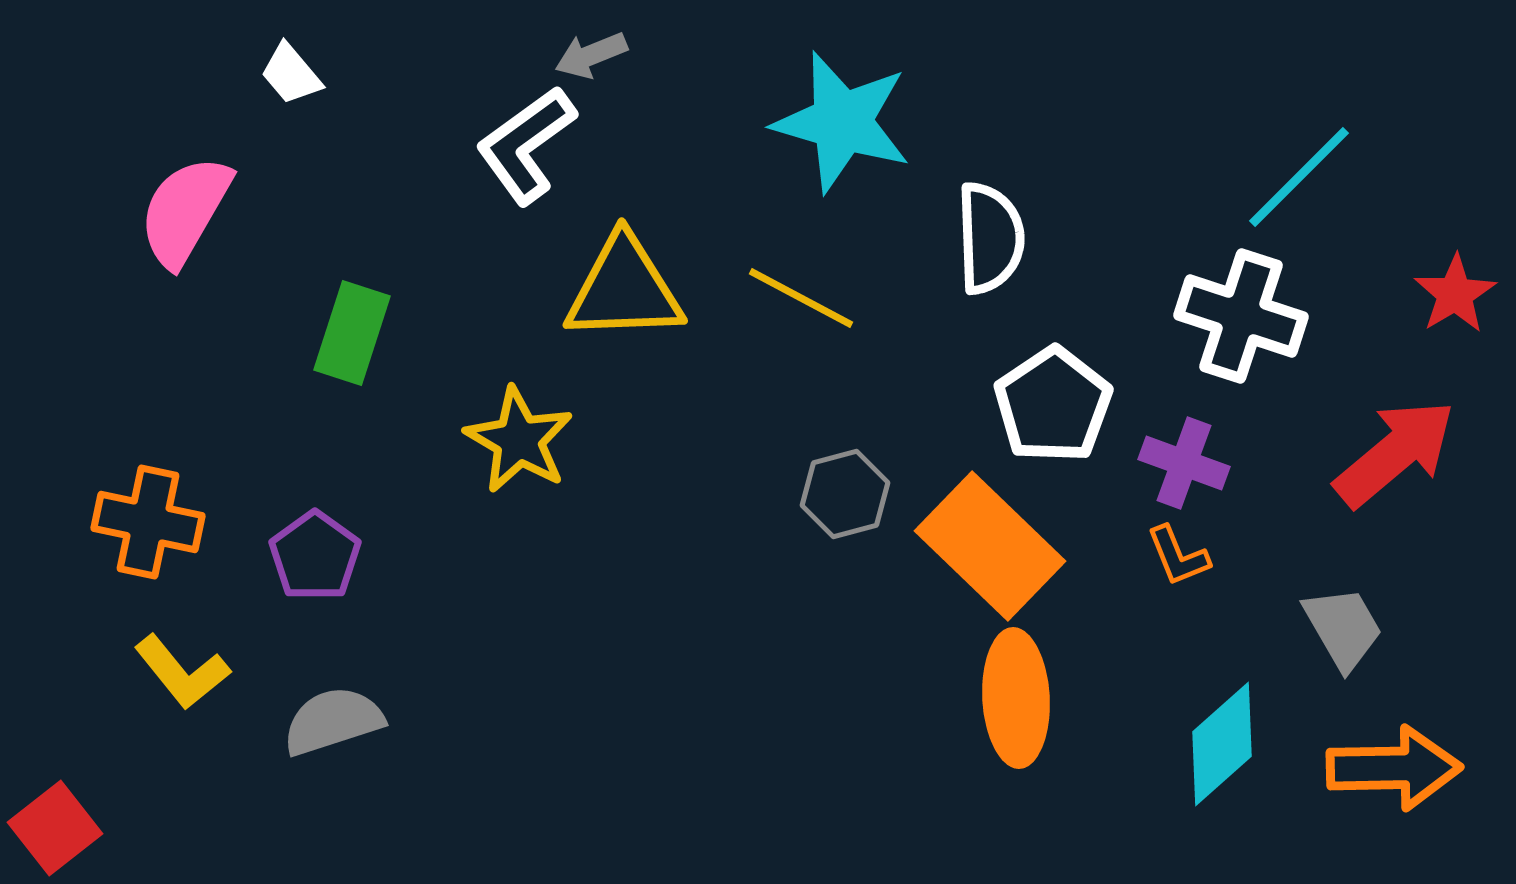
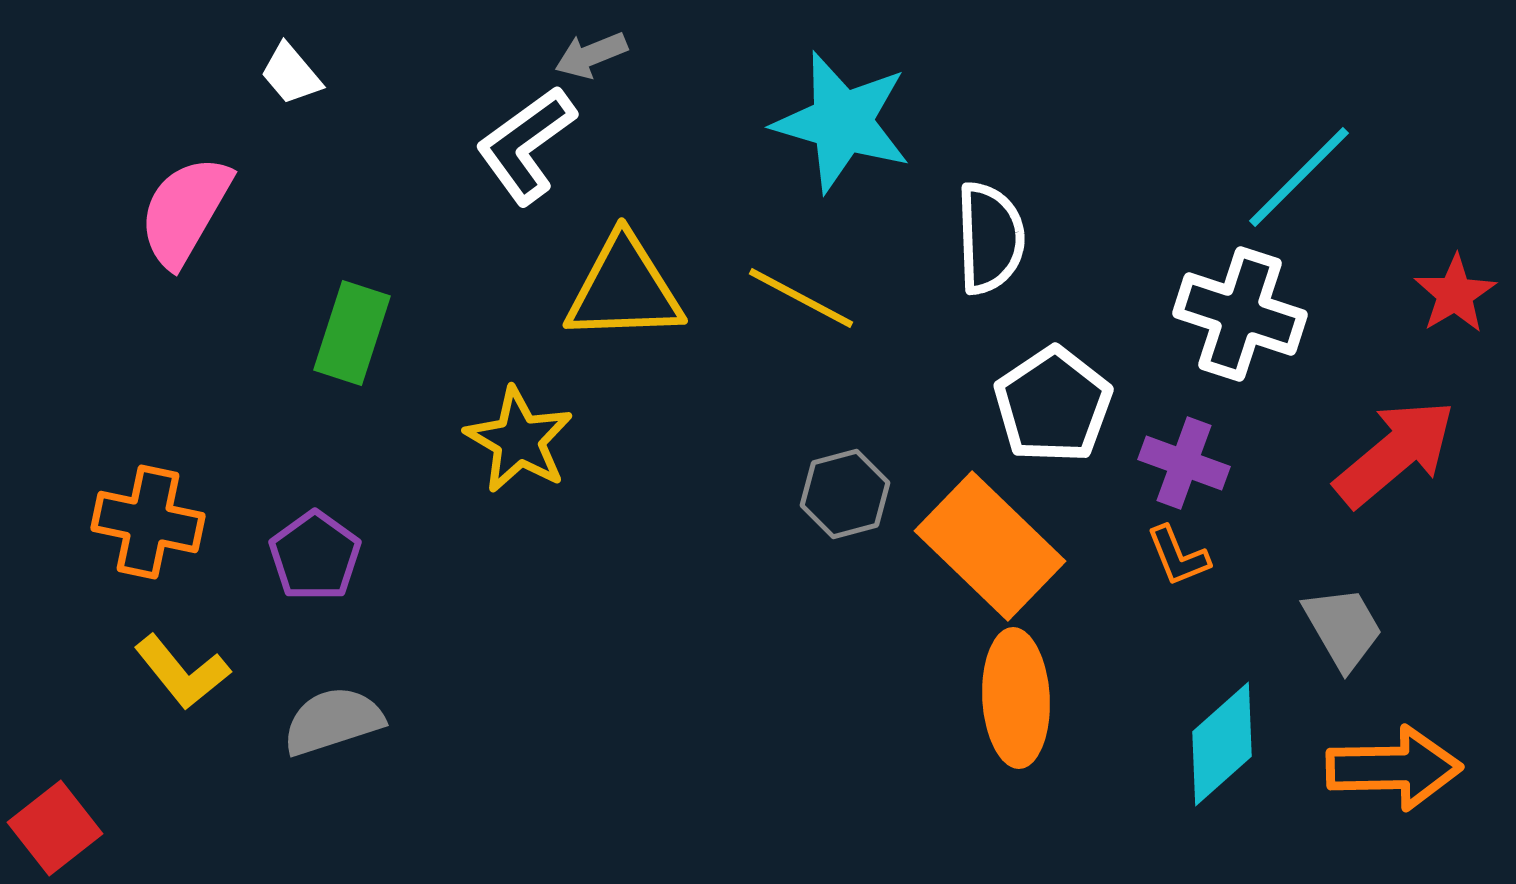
white cross: moved 1 px left, 2 px up
